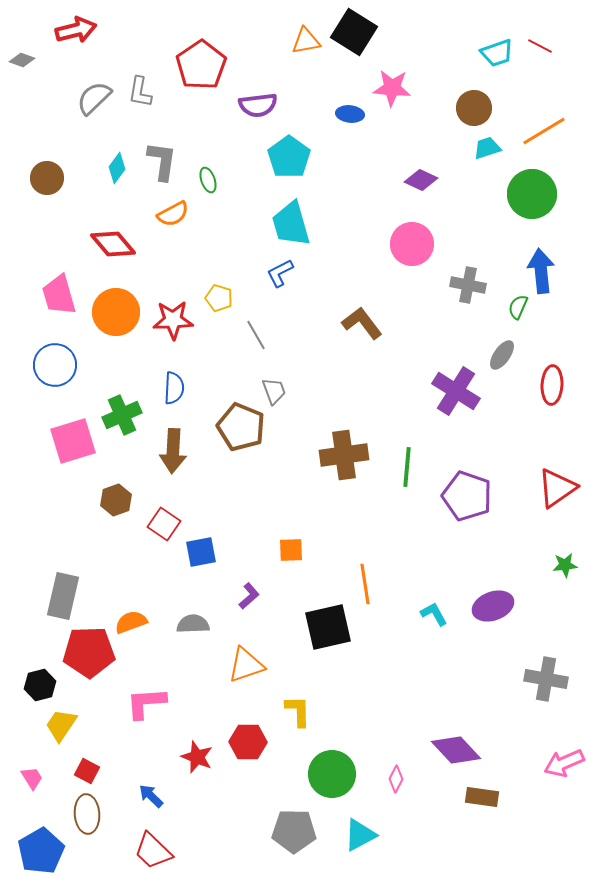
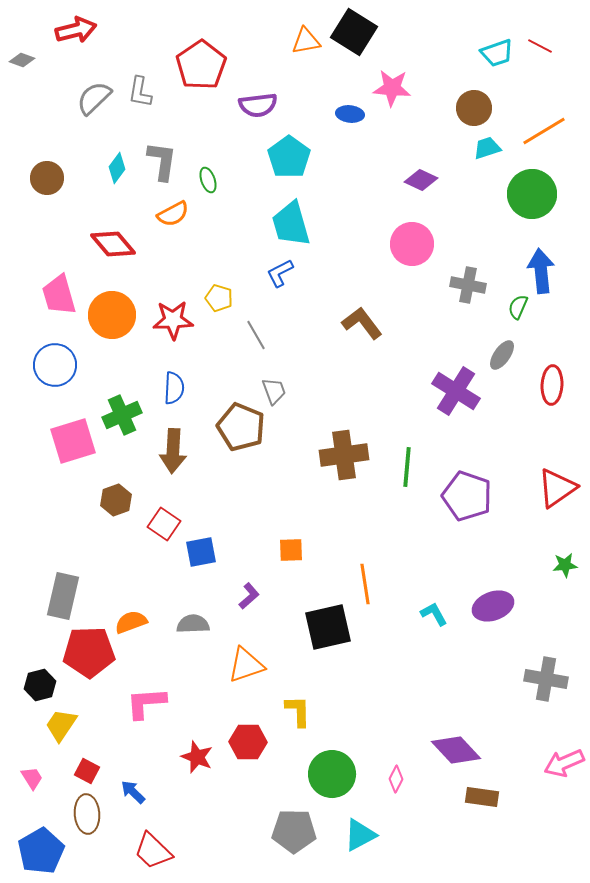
orange circle at (116, 312): moved 4 px left, 3 px down
blue arrow at (151, 796): moved 18 px left, 4 px up
